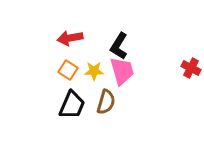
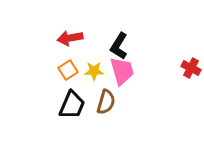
orange square: rotated 24 degrees clockwise
